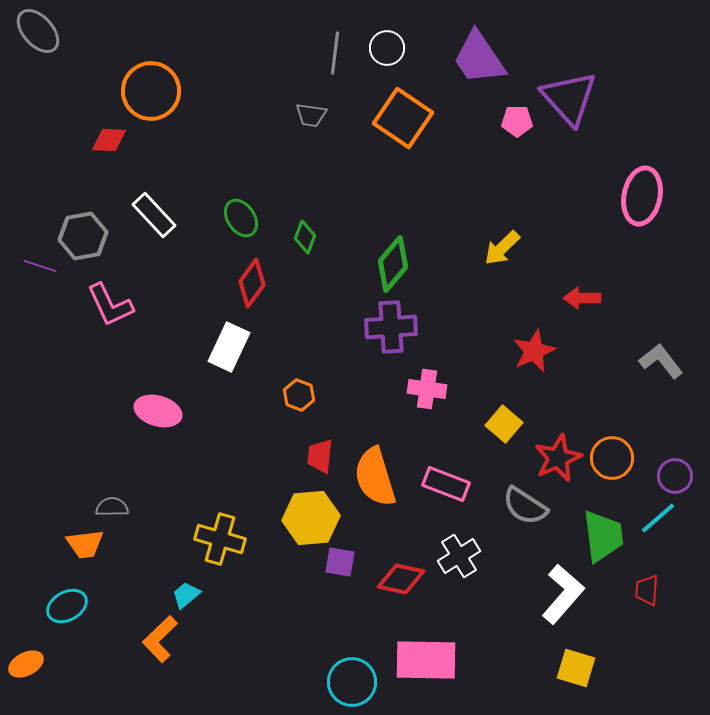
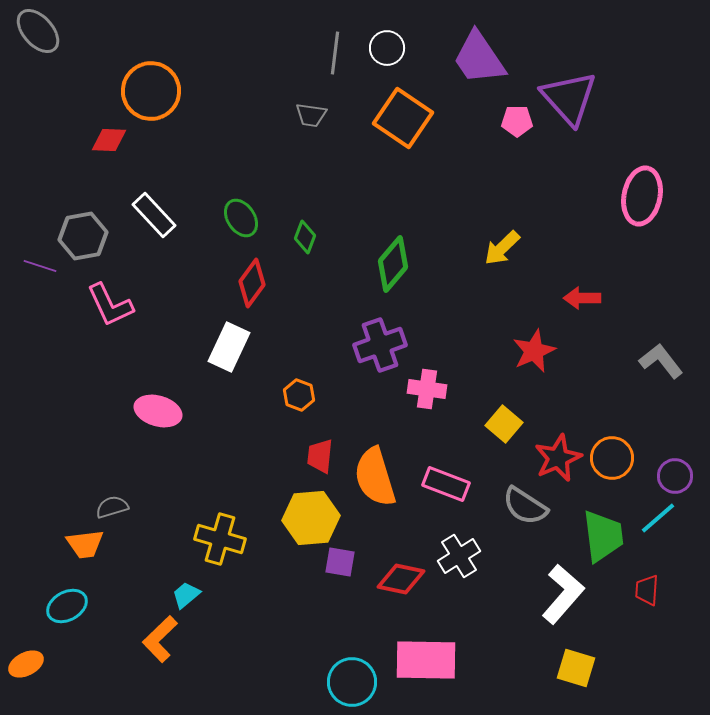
purple cross at (391, 327): moved 11 px left, 18 px down; rotated 15 degrees counterclockwise
gray semicircle at (112, 507): rotated 16 degrees counterclockwise
